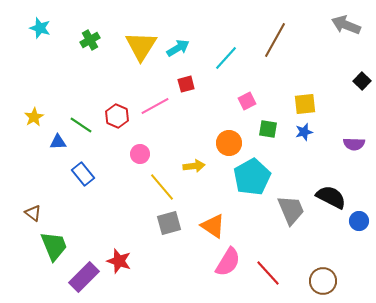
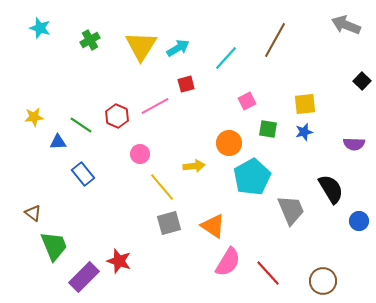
yellow star: rotated 24 degrees clockwise
black semicircle: moved 8 px up; rotated 32 degrees clockwise
